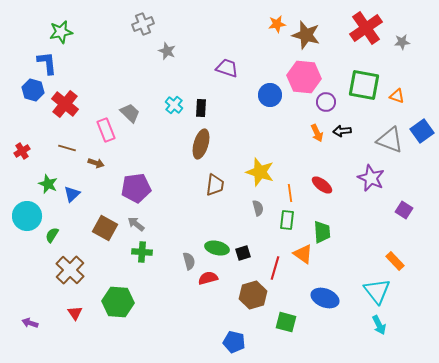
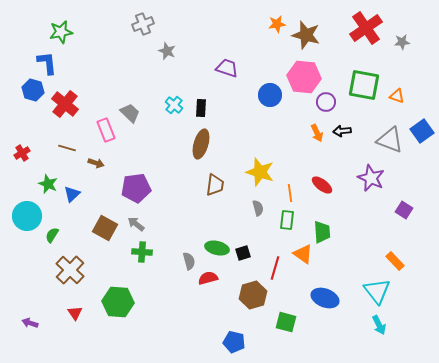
red cross at (22, 151): moved 2 px down
